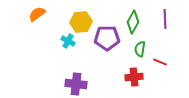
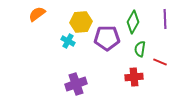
purple cross: rotated 25 degrees counterclockwise
